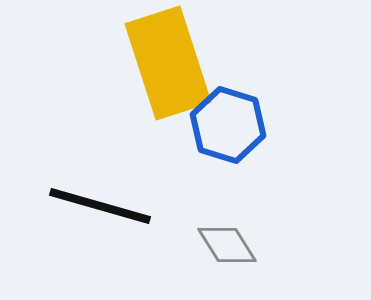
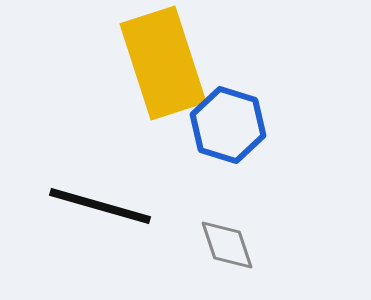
yellow rectangle: moved 5 px left
gray diamond: rotated 14 degrees clockwise
